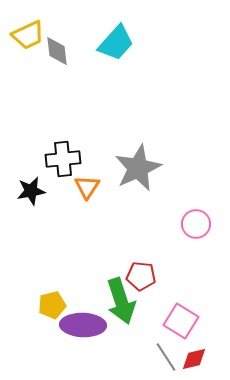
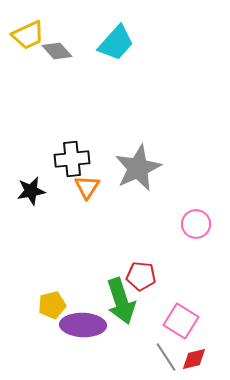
gray diamond: rotated 36 degrees counterclockwise
black cross: moved 9 px right
